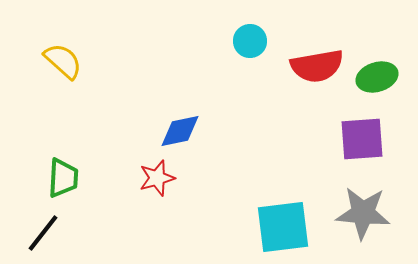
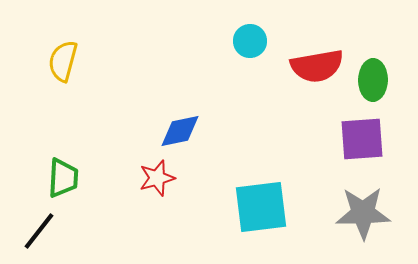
yellow semicircle: rotated 117 degrees counterclockwise
green ellipse: moved 4 px left, 3 px down; rotated 72 degrees counterclockwise
gray star: rotated 6 degrees counterclockwise
cyan square: moved 22 px left, 20 px up
black line: moved 4 px left, 2 px up
